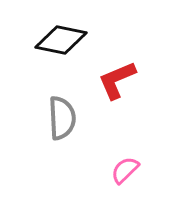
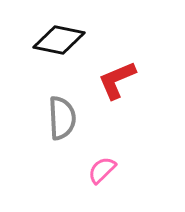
black diamond: moved 2 px left
pink semicircle: moved 23 px left
